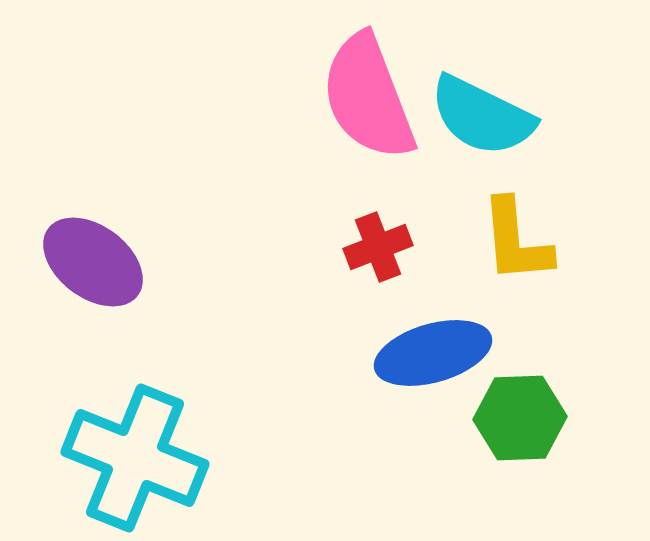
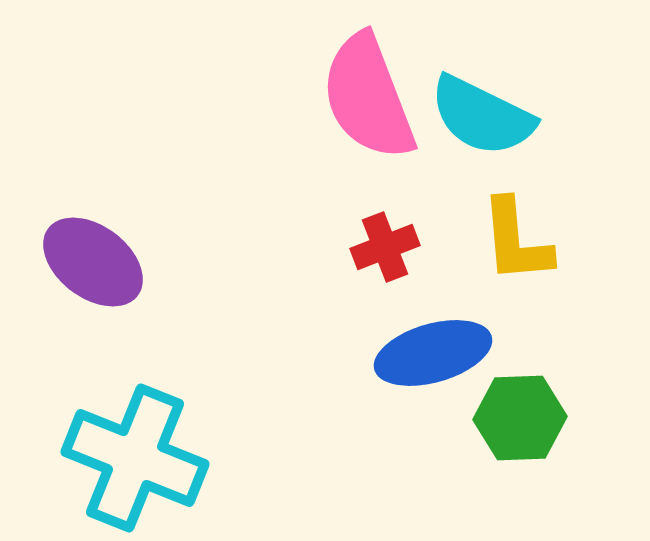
red cross: moved 7 px right
